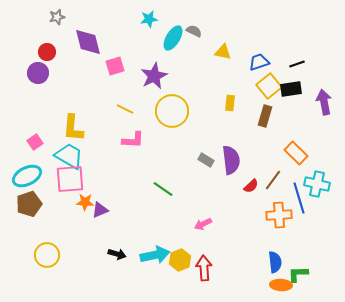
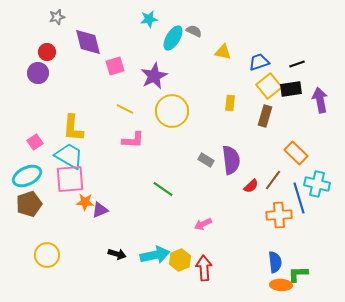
purple arrow at (324, 102): moved 4 px left, 2 px up
